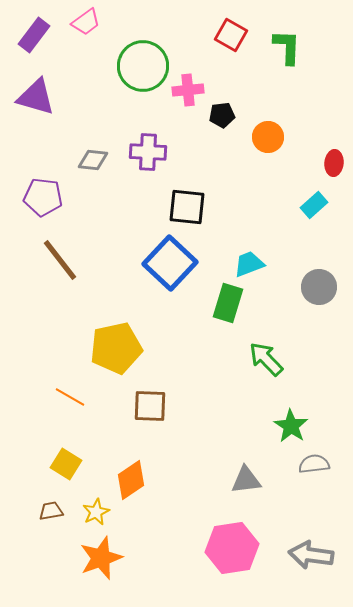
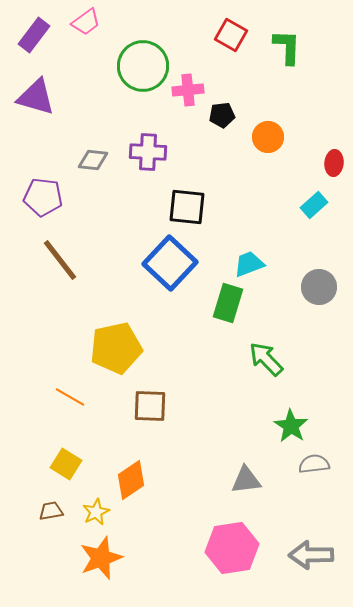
gray arrow: rotated 9 degrees counterclockwise
